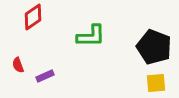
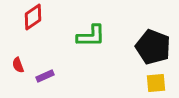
black pentagon: moved 1 px left
